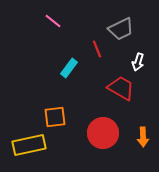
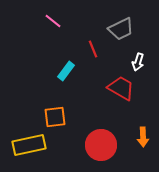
red line: moved 4 px left
cyan rectangle: moved 3 px left, 3 px down
red circle: moved 2 px left, 12 px down
